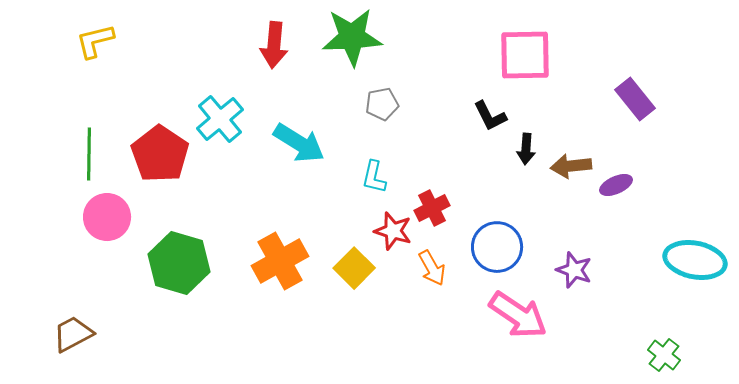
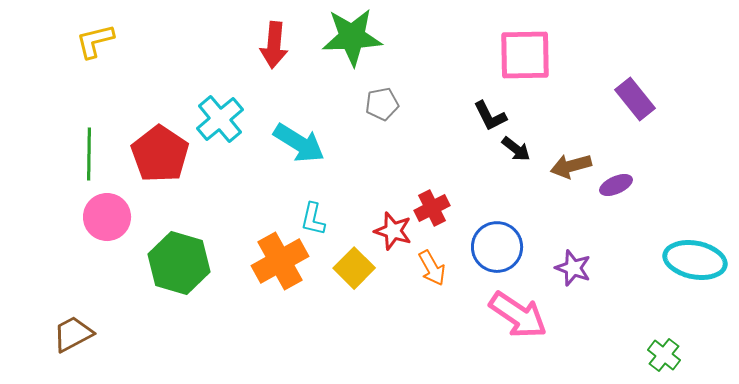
black arrow: moved 10 px left; rotated 56 degrees counterclockwise
brown arrow: rotated 9 degrees counterclockwise
cyan L-shape: moved 61 px left, 42 px down
purple star: moved 1 px left, 2 px up
